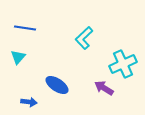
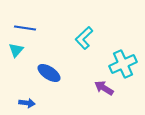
cyan triangle: moved 2 px left, 7 px up
blue ellipse: moved 8 px left, 12 px up
blue arrow: moved 2 px left, 1 px down
